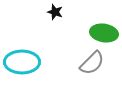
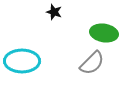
black star: moved 1 px left
cyan ellipse: moved 1 px up
